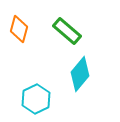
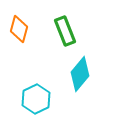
green rectangle: moved 2 px left; rotated 28 degrees clockwise
